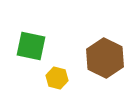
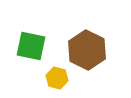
brown hexagon: moved 18 px left, 8 px up
